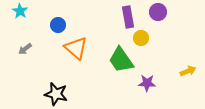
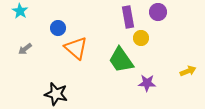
blue circle: moved 3 px down
